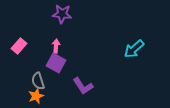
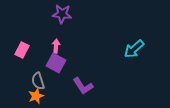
pink rectangle: moved 3 px right, 4 px down; rotated 14 degrees counterclockwise
